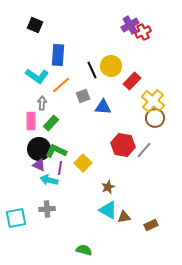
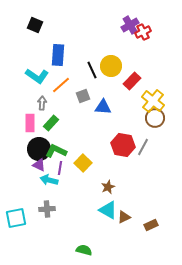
pink rectangle: moved 1 px left, 2 px down
gray line: moved 1 px left, 3 px up; rotated 12 degrees counterclockwise
brown triangle: rotated 16 degrees counterclockwise
